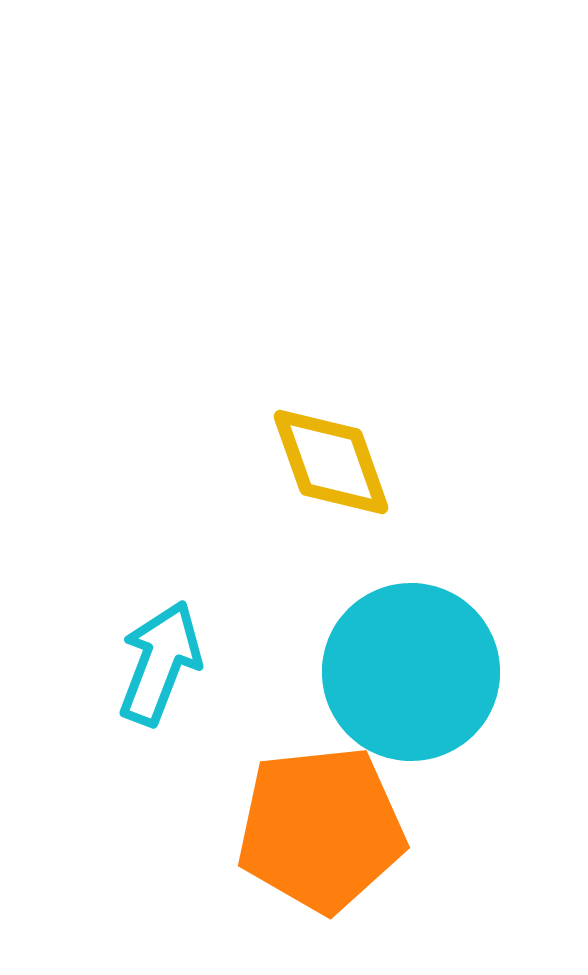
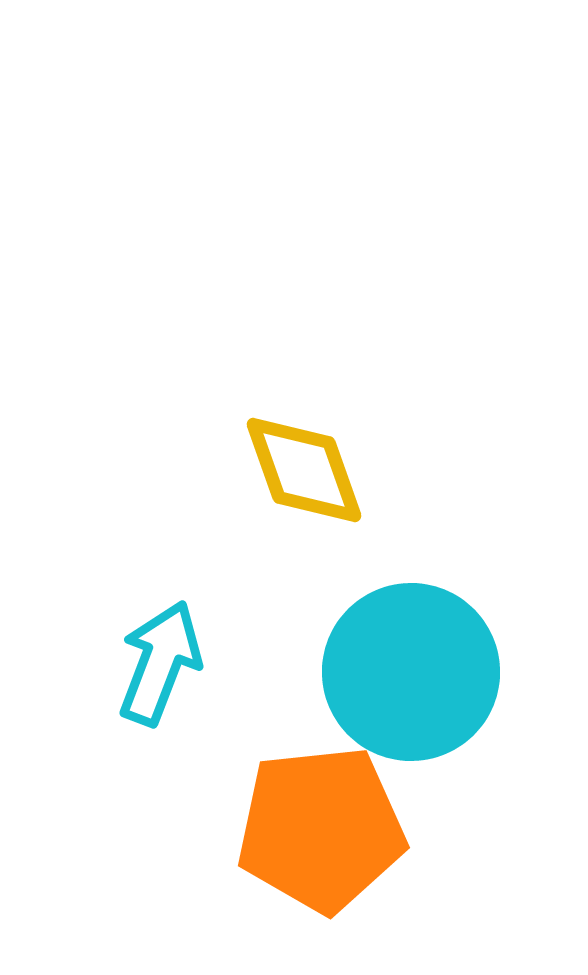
yellow diamond: moved 27 px left, 8 px down
